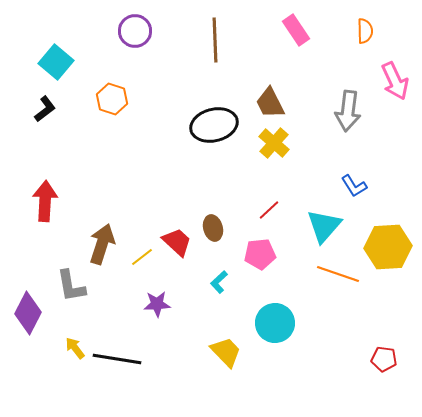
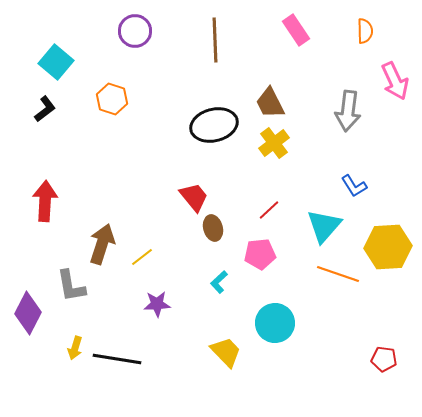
yellow cross: rotated 12 degrees clockwise
red trapezoid: moved 17 px right, 45 px up; rotated 8 degrees clockwise
yellow arrow: rotated 125 degrees counterclockwise
